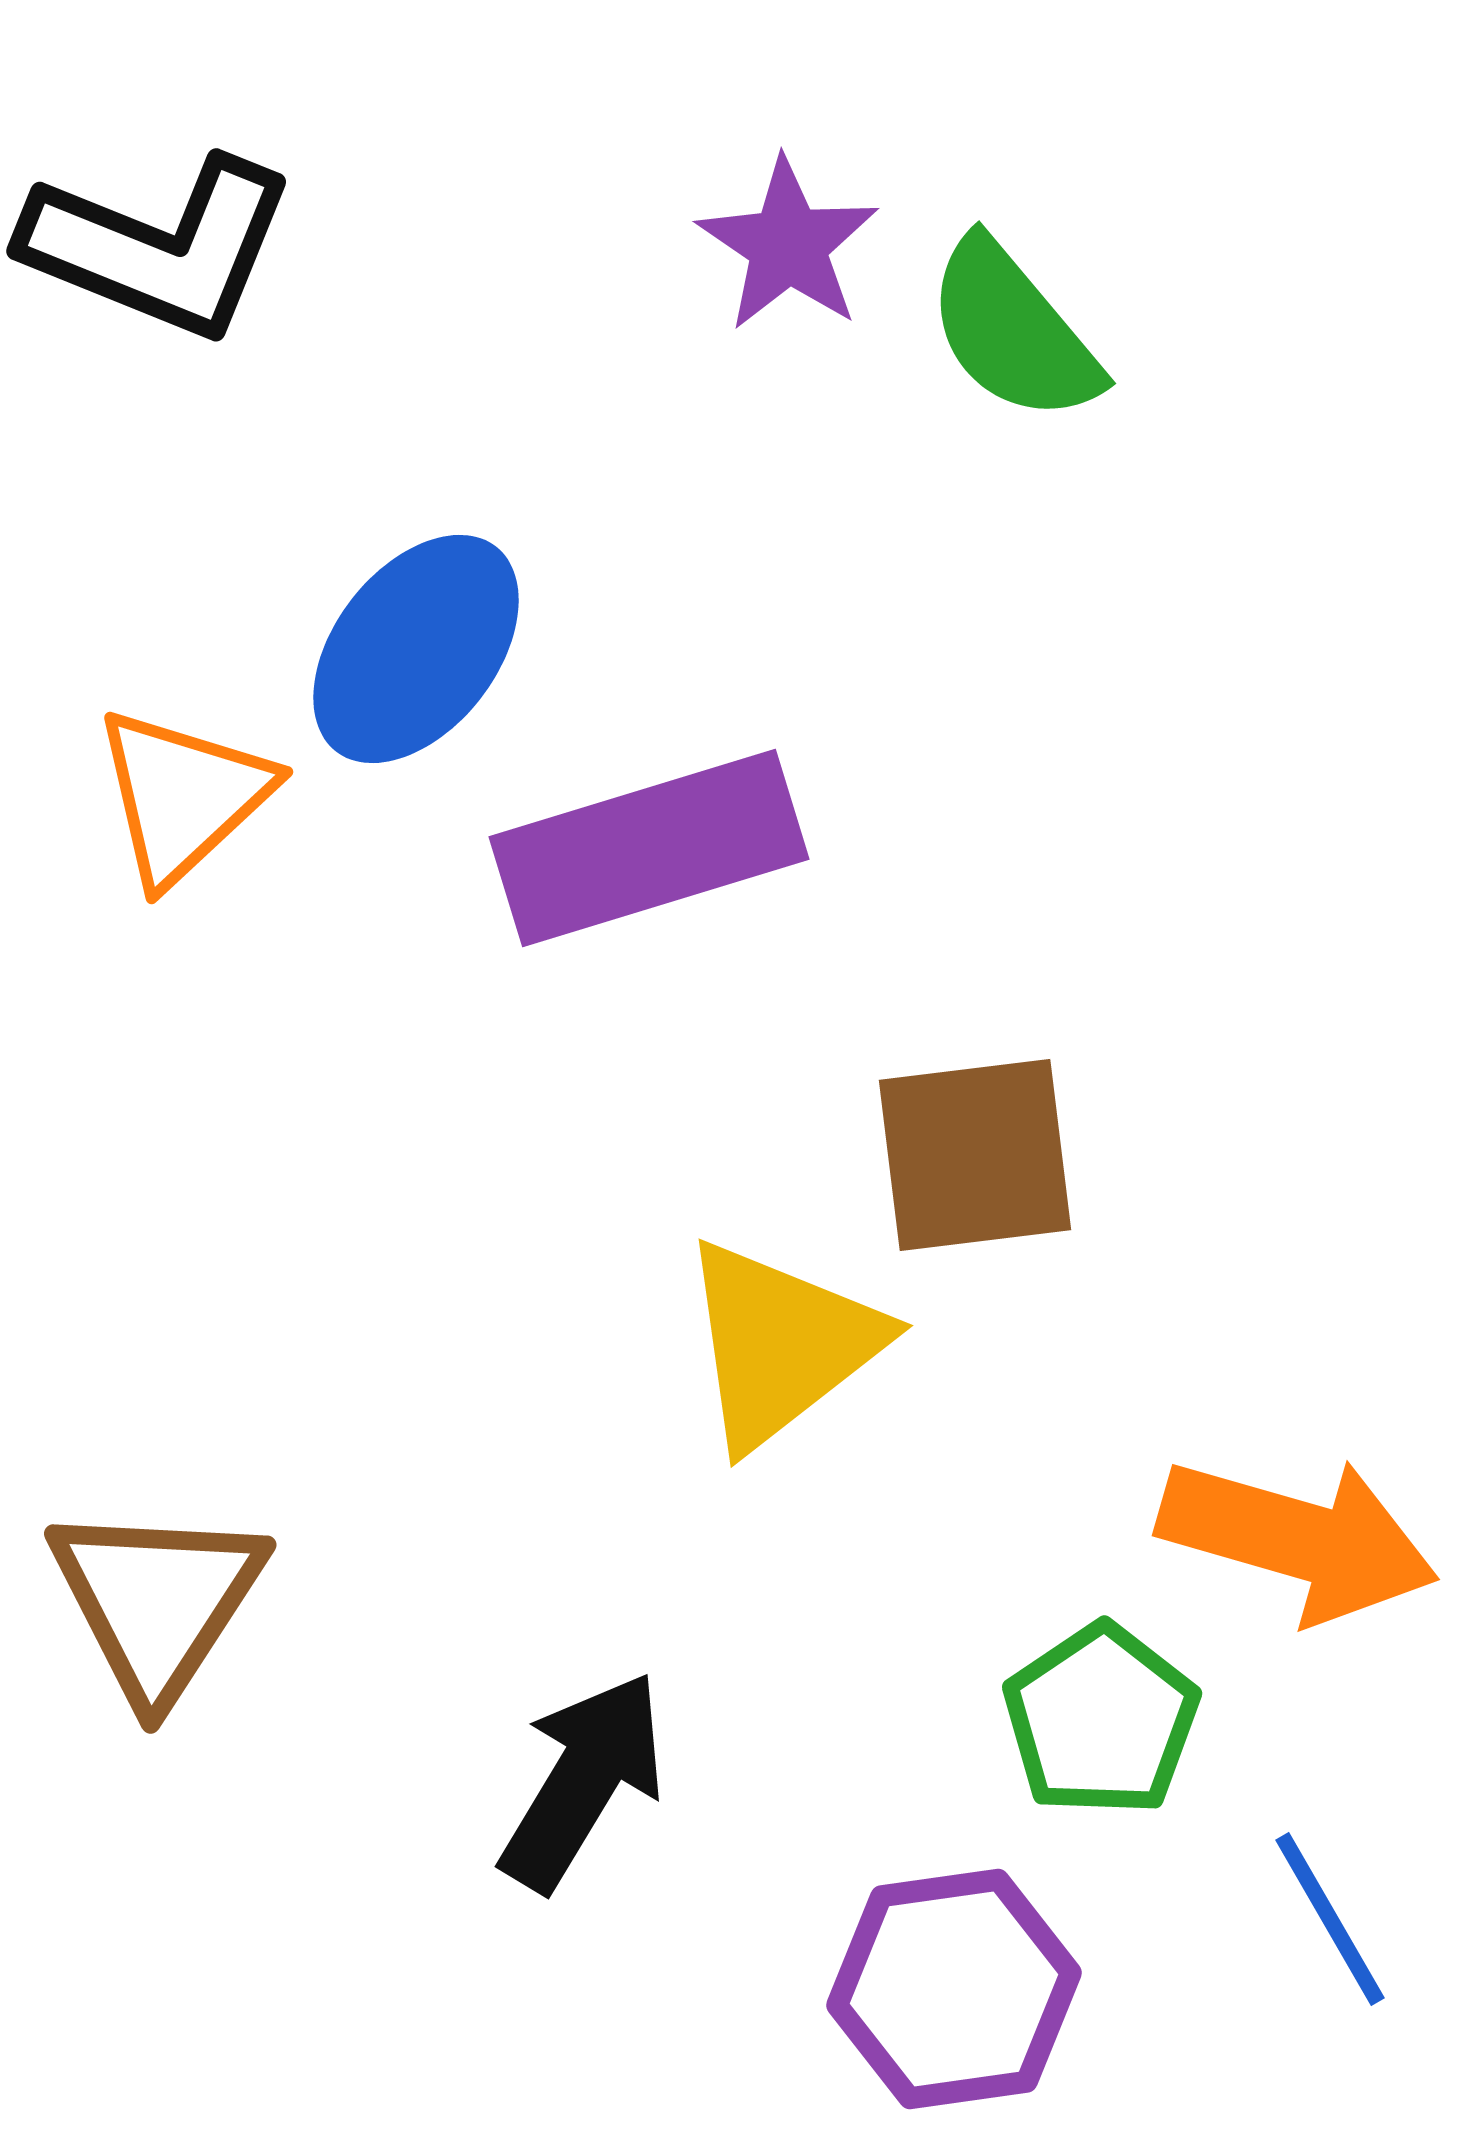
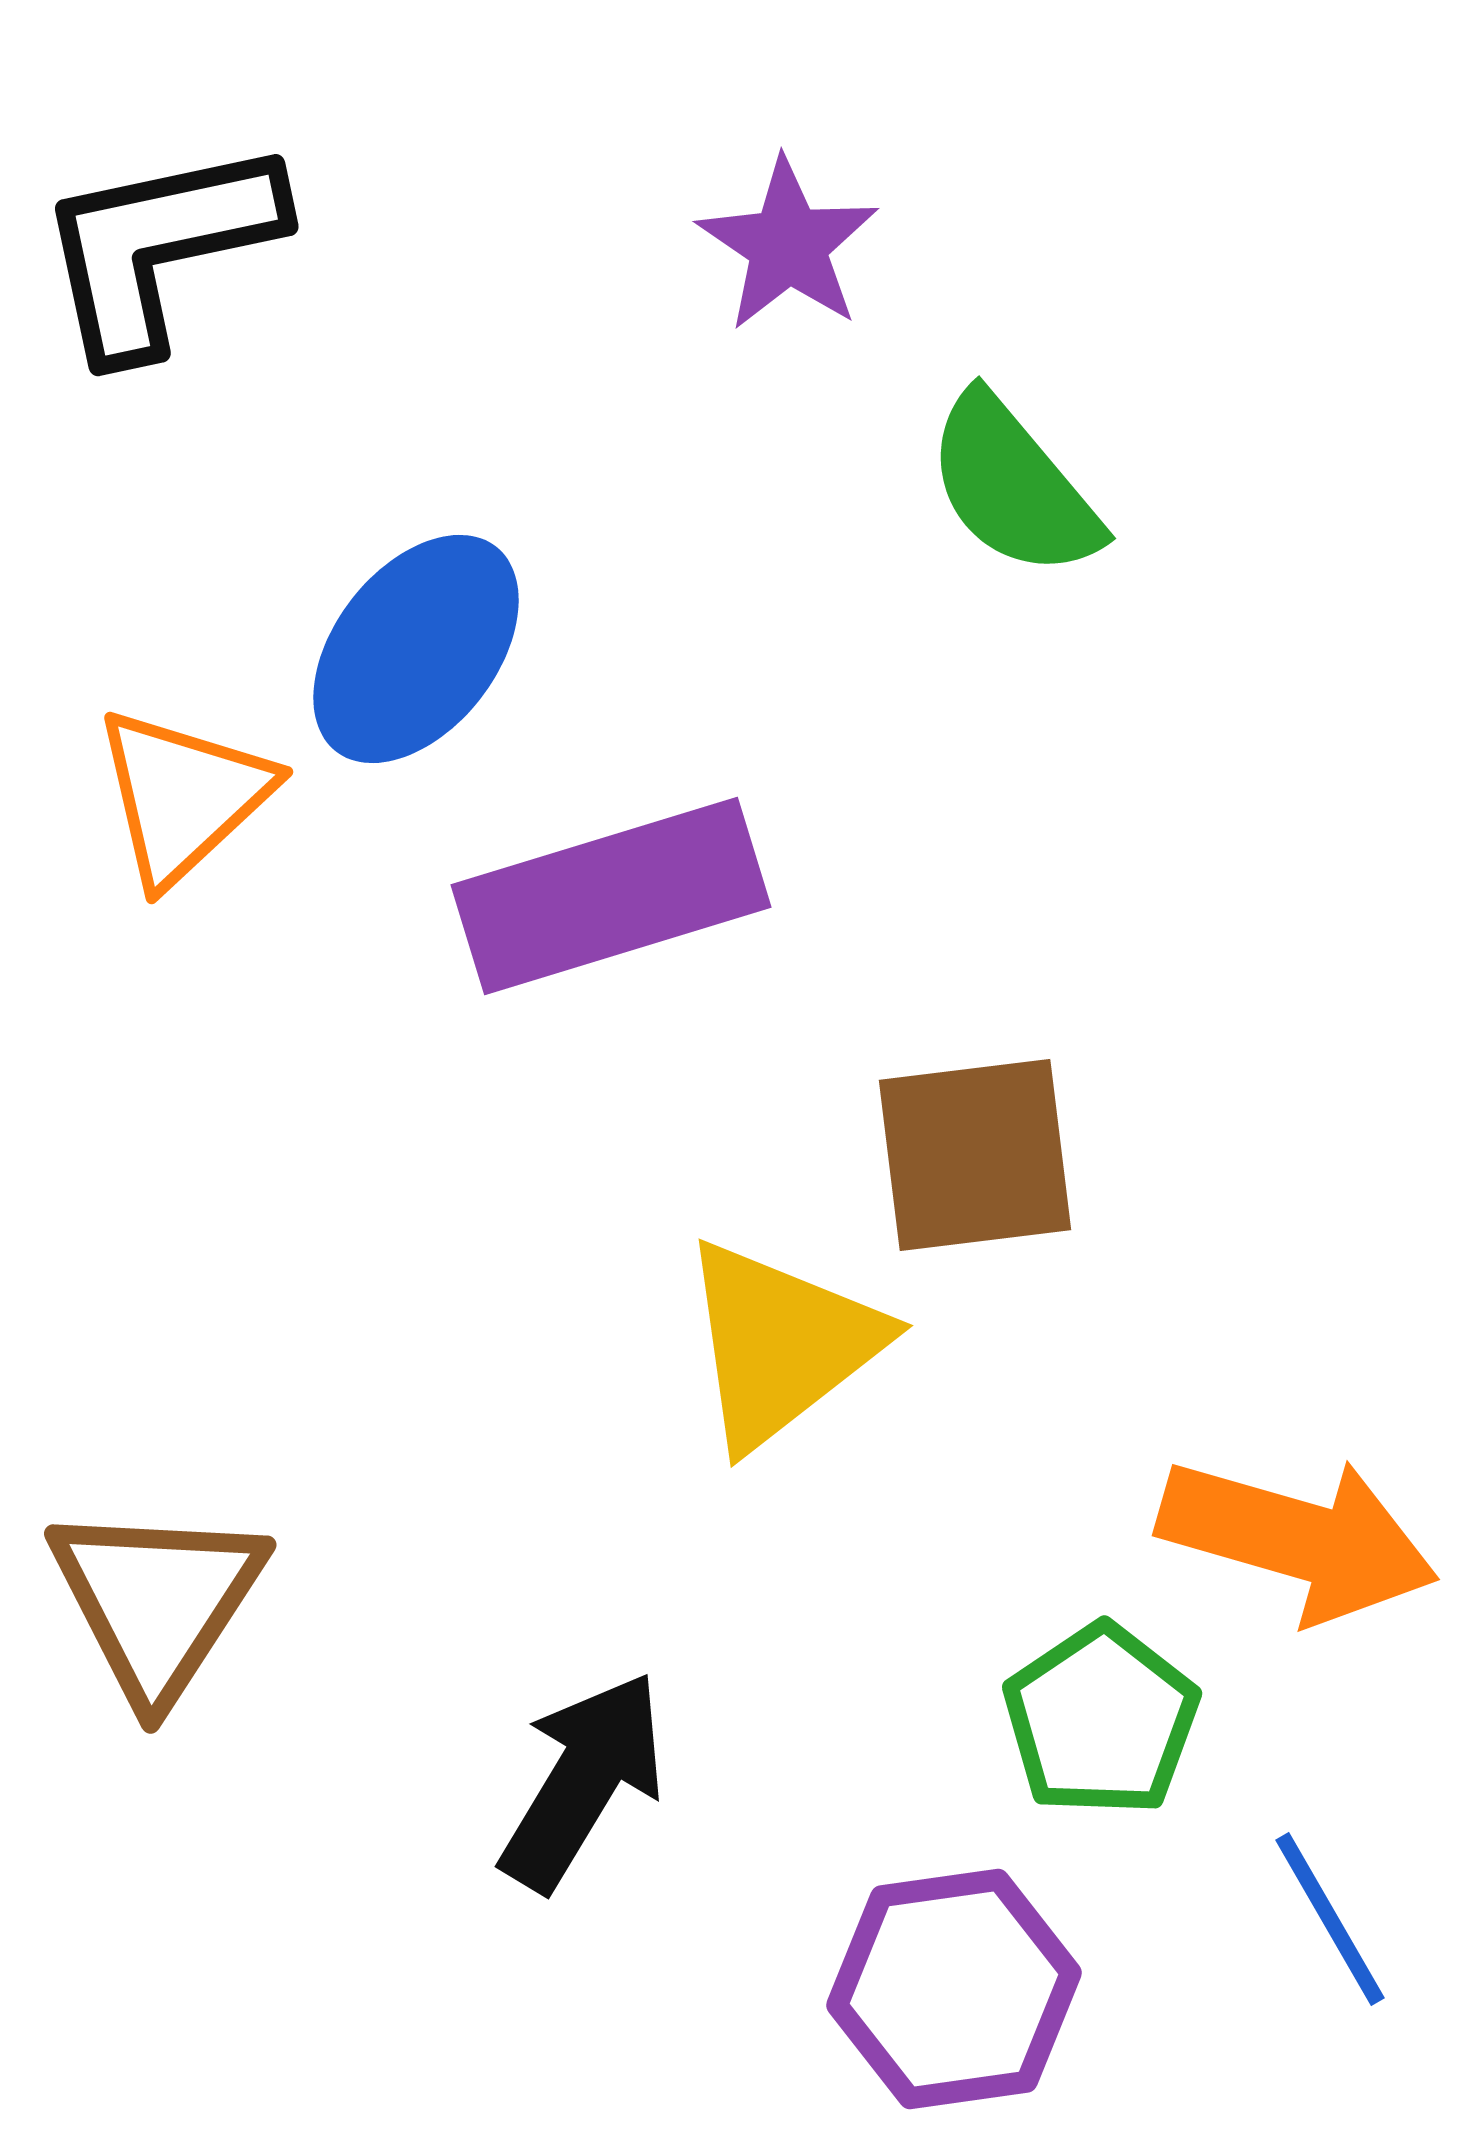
black L-shape: rotated 146 degrees clockwise
green semicircle: moved 155 px down
purple rectangle: moved 38 px left, 48 px down
